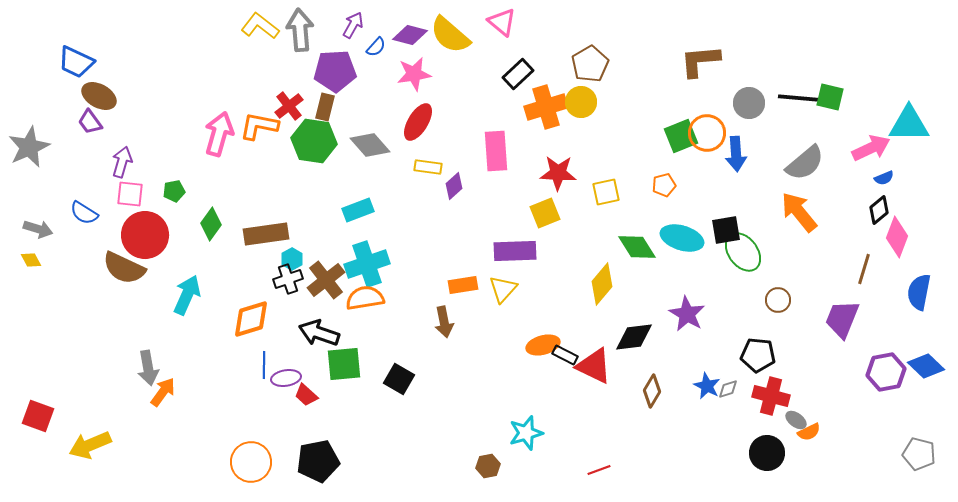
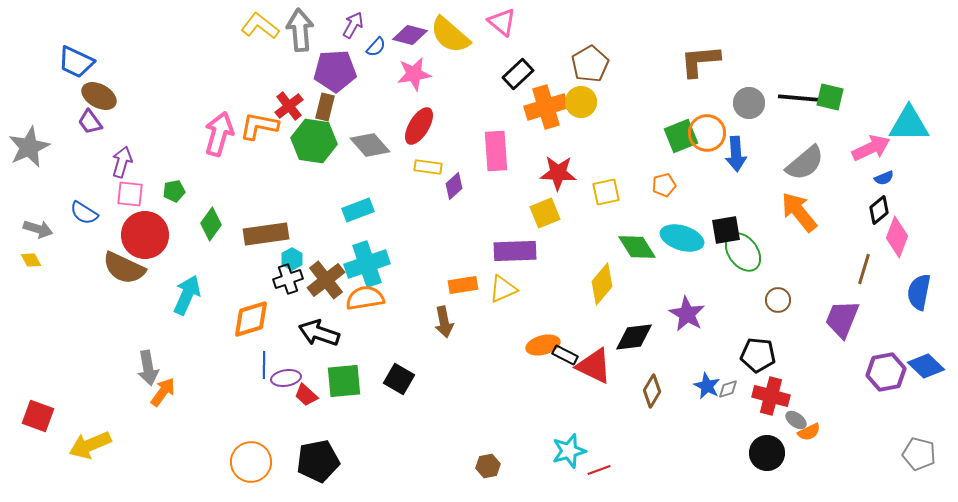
red ellipse at (418, 122): moved 1 px right, 4 px down
yellow triangle at (503, 289): rotated 24 degrees clockwise
green square at (344, 364): moved 17 px down
cyan star at (526, 433): moved 43 px right, 18 px down
